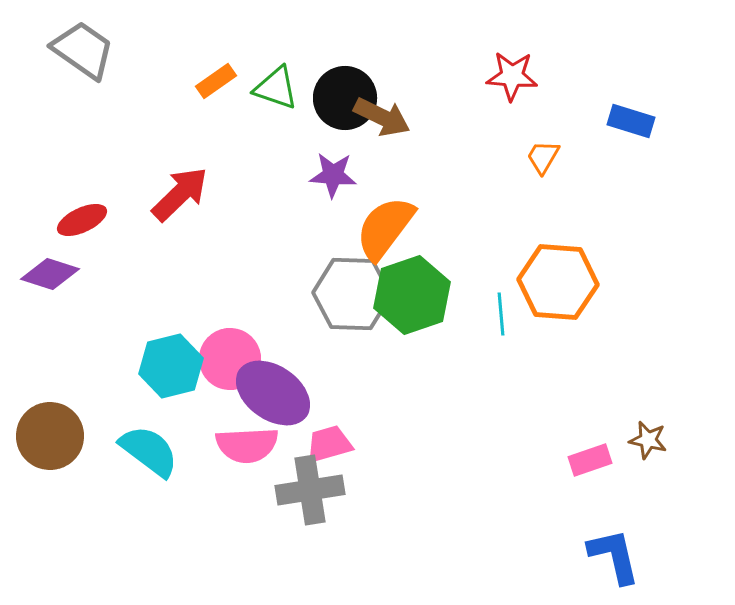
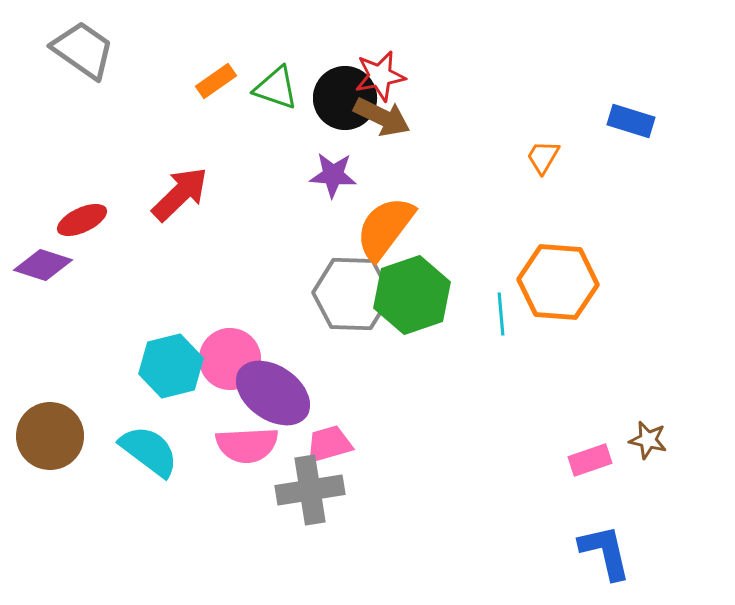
red star: moved 132 px left; rotated 15 degrees counterclockwise
purple diamond: moved 7 px left, 9 px up
blue L-shape: moved 9 px left, 4 px up
